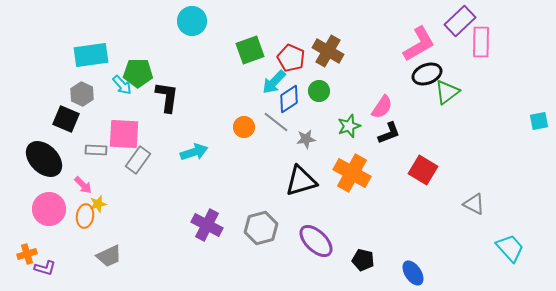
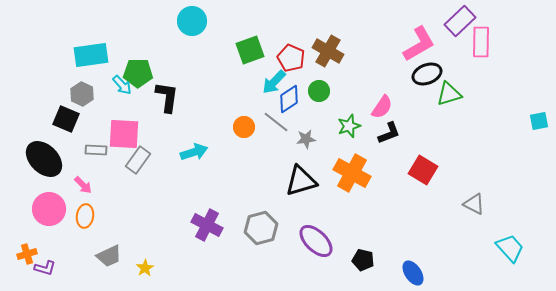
green triangle at (447, 92): moved 2 px right, 2 px down; rotated 20 degrees clockwise
yellow star at (98, 204): moved 47 px right, 64 px down; rotated 18 degrees counterclockwise
